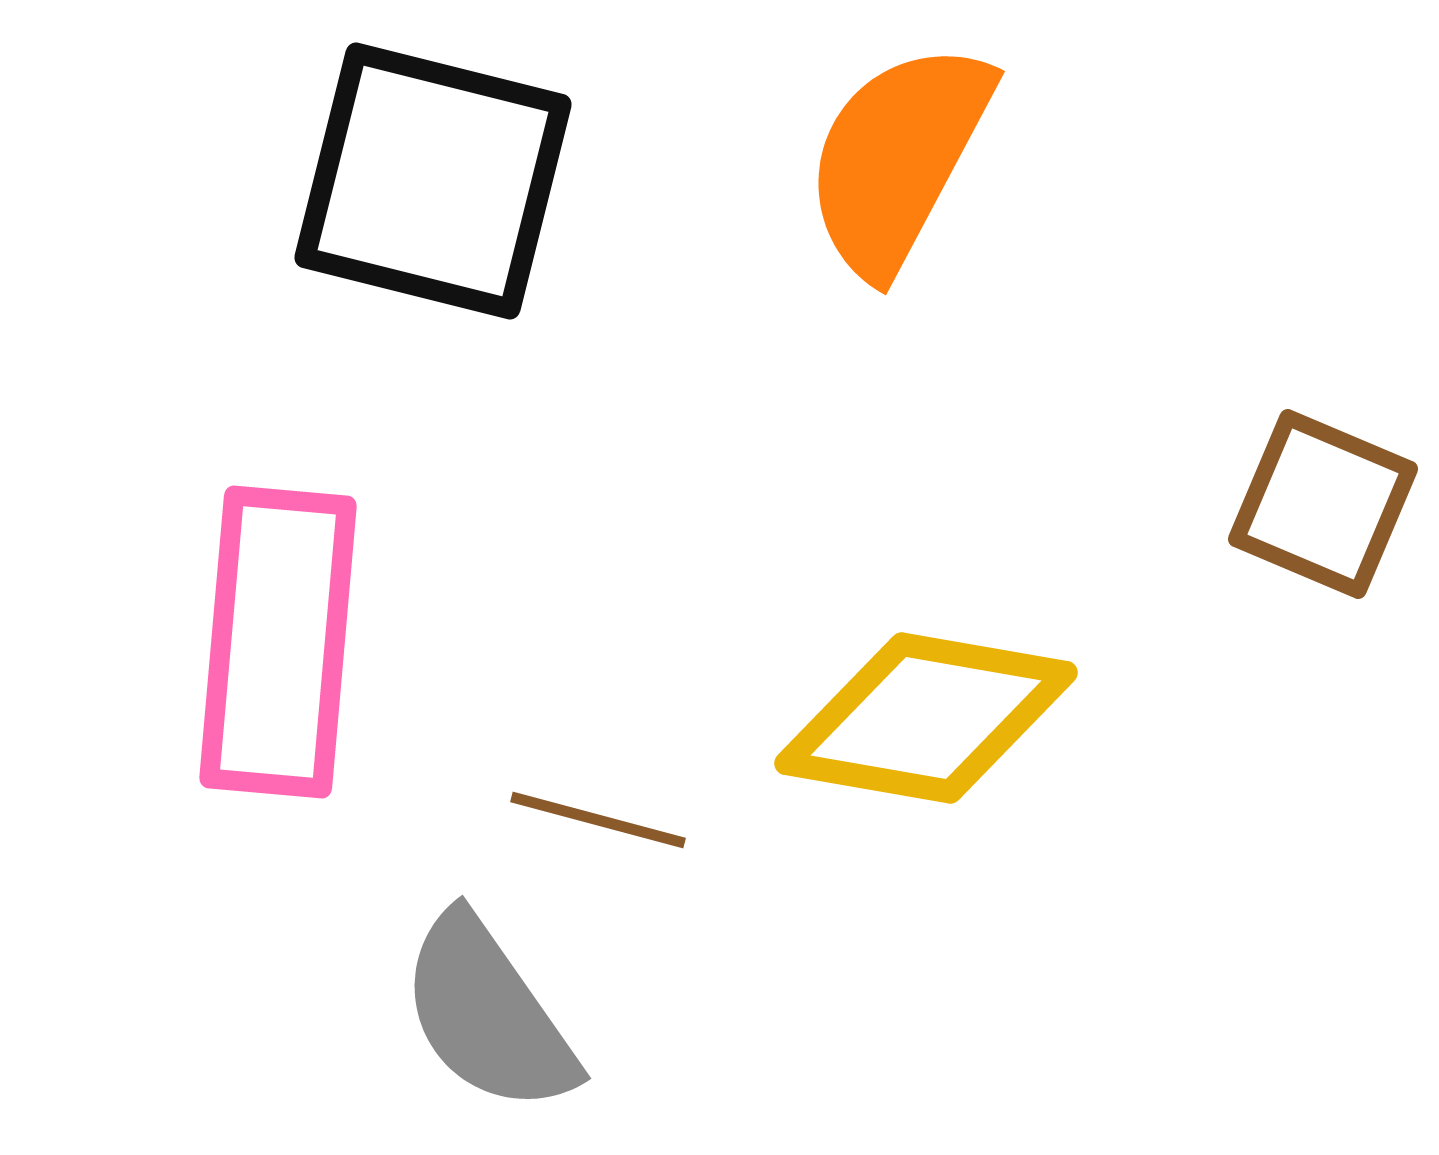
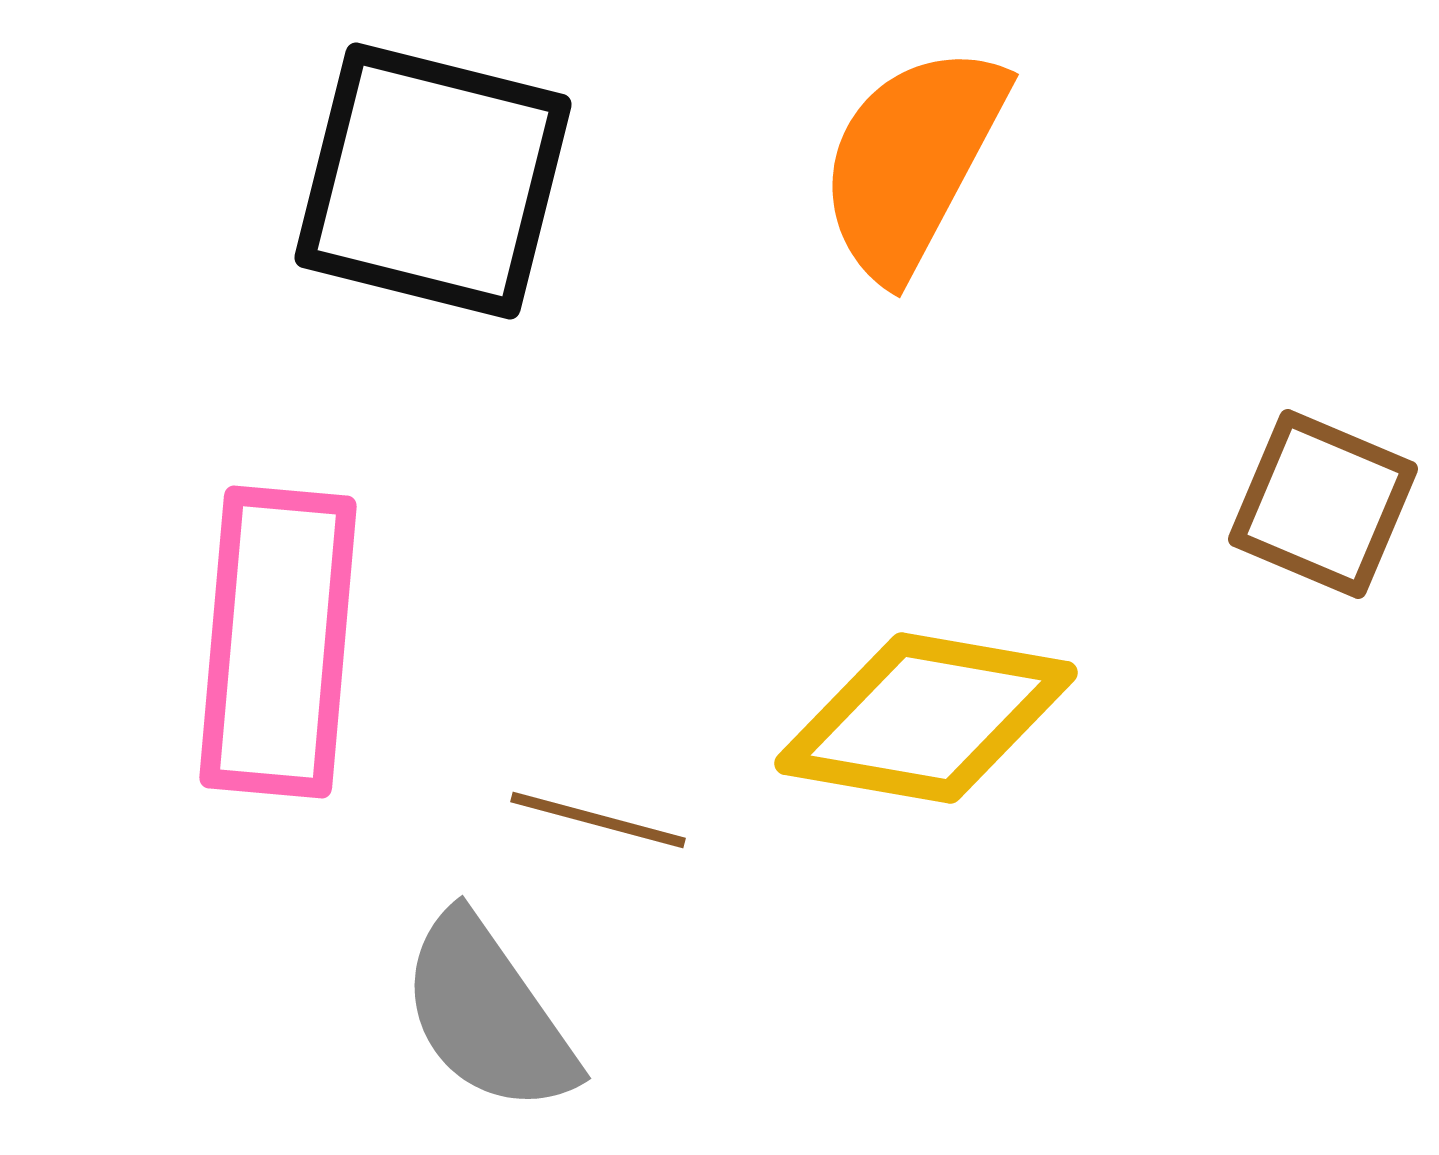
orange semicircle: moved 14 px right, 3 px down
